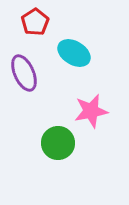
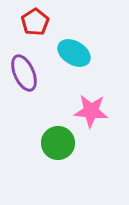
pink star: rotated 16 degrees clockwise
